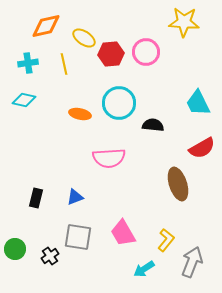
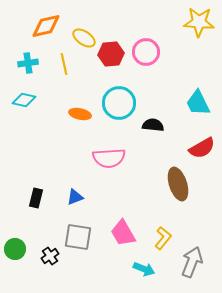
yellow star: moved 15 px right
yellow L-shape: moved 3 px left, 2 px up
cyan arrow: rotated 125 degrees counterclockwise
